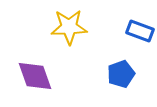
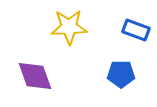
blue rectangle: moved 4 px left, 1 px up
blue pentagon: rotated 20 degrees clockwise
